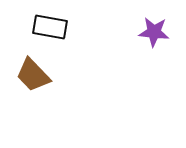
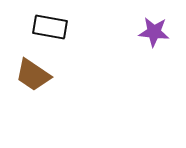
brown trapezoid: rotated 12 degrees counterclockwise
